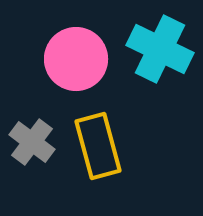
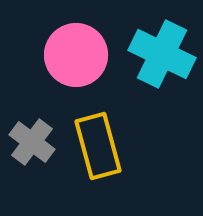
cyan cross: moved 2 px right, 5 px down
pink circle: moved 4 px up
